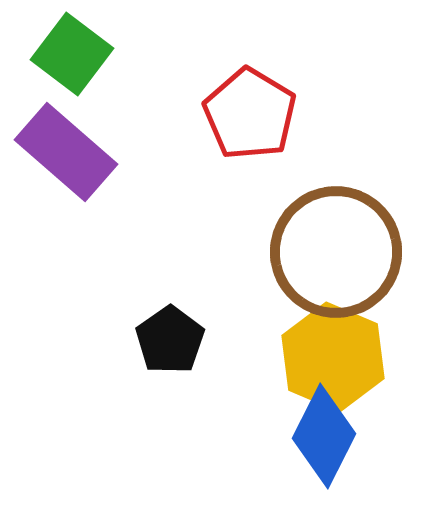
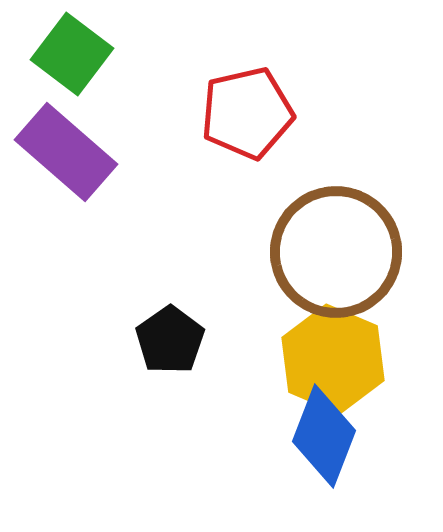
red pentagon: moved 3 px left, 1 px up; rotated 28 degrees clockwise
yellow hexagon: moved 2 px down
blue diamond: rotated 6 degrees counterclockwise
